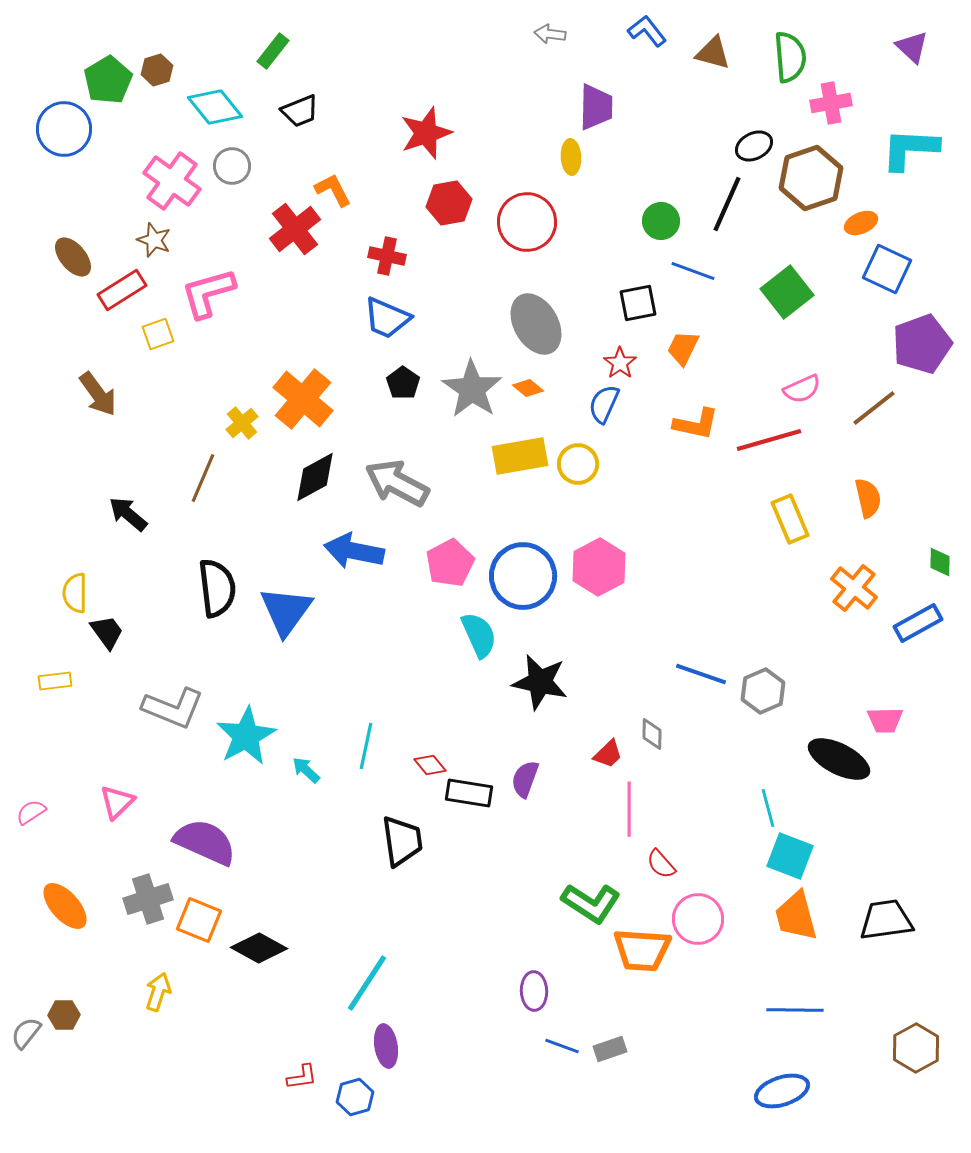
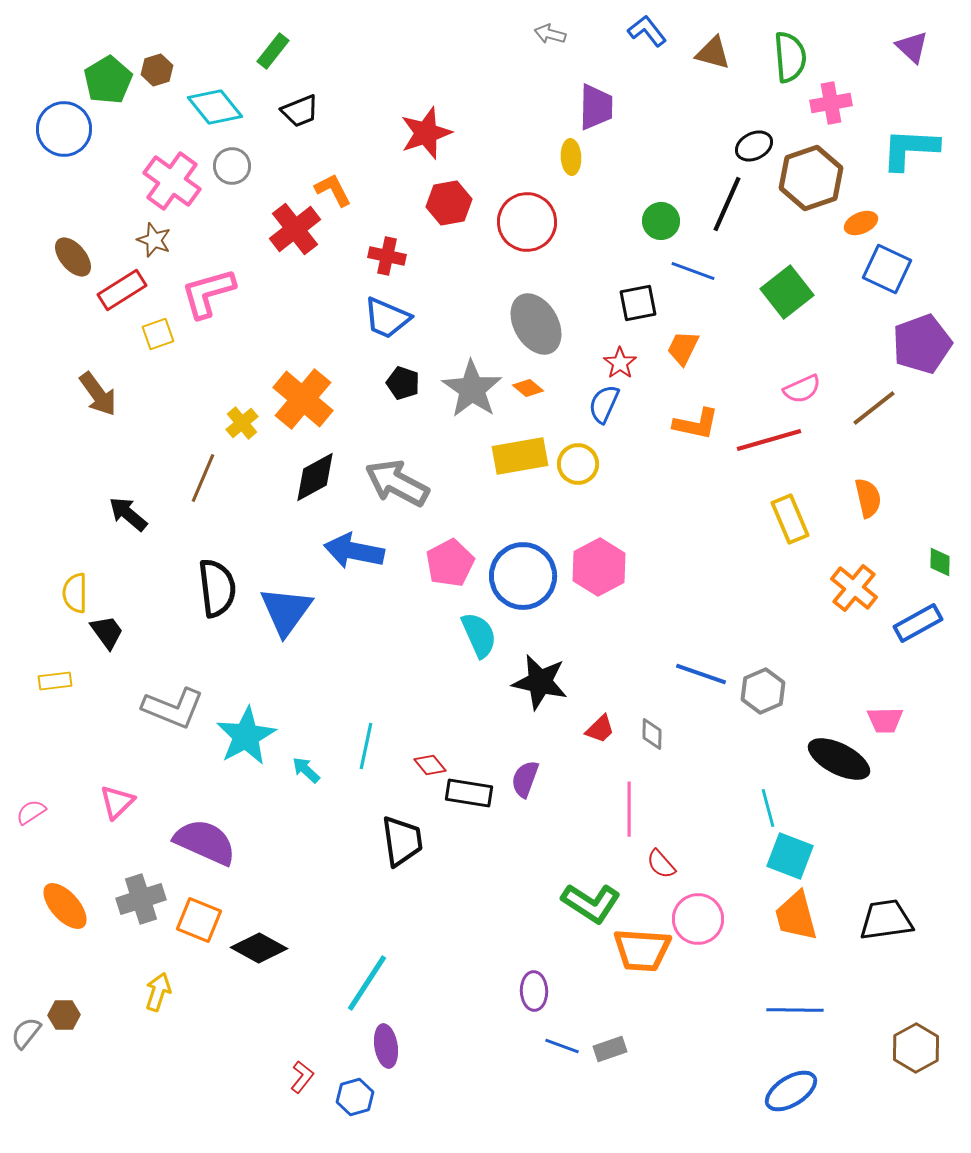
gray arrow at (550, 34): rotated 8 degrees clockwise
black pentagon at (403, 383): rotated 16 degrees counterclockwise
red trapezoid at (608, 754): moved 8 px left, 25 px up
gray cross at (148, 899): moved 7 px left
red L-shape at (302, 1077): rotated 44 degrees counterclockwise
blue ellipse at (782, 1091): moved 9 px right; rotated 14 degrees counterclockwise
